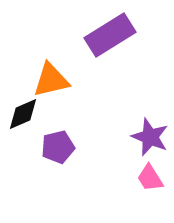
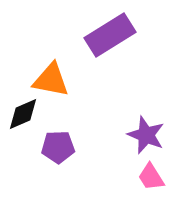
orange triangle: rotated 24 degrees clockwise
purple star: moved 4 px left, 2 px up
purple pentagon: rotated 12 degrees clockwise
pink trapezoid: moved 1 px right, 1 px up
